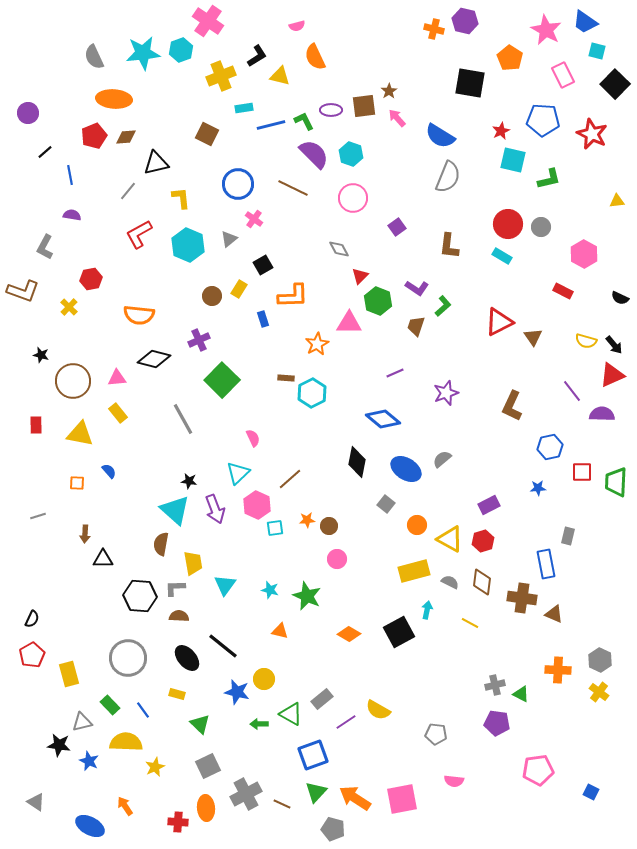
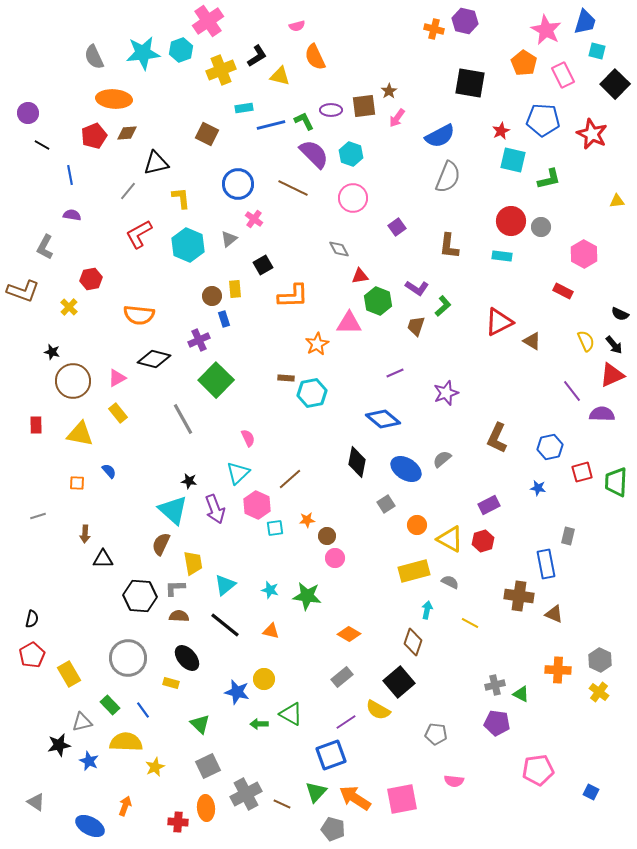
pink cross at (208, 21): rotated 20 degrees clockwise
blue trapezoid at (585, 22): rotated 108 degrees counterclockwise
orange pentagon at (510, 58): moved 14 px right, 5 px down
yellow cross at (221, 76): moved 6 px up
pink arrow at (397, 118): rotated 102 degrees counterclockwise
blue semicircle at (440, 136): rotated 60 degrees counterclockwise
brown diamond at (126, 137): moved 1 px right, 4 px up
black line at (45, 152): moved 3 px left, 7 px up; rotated 70 degrees clockwise
red circle at (508, 224): moved 3 px right, 3 px up
cyan rectangle at (502, 256): rotated 24 degrees counterclockwise
red triangle at (360, 276): rotated 36 degrees clockwise
yellow rectangle at (239, 289): moved 4 px left; rotated 36 degrees counterclockwise
black semicircle at (620, 298): moved 16 px down
blue rectangle at (263, 319): moved 39 px left
brown triangle at (533, 337): moved 1 px left, 4 px down; rotated 24 degrees counterclockwise
yellow semicircle at (586, 341): rotated 130 degrees counterclockwise
black star at (41, 355): moved 11 px right, 3 px up
pink triangle at (117, 378): rotated 24 degrees counterclockwise
green square at (222, 380): moved 6 px left
cyan hexagon at (312, 393): rotated 16 degrees clockwise
brown L-shape at (512, 406): moved 15 px left, 32 px down
pink semicircle at (253, 438): moved 5 px left
red square at (582, 472): rotated 15 degrees counterclockwise
blue star at (538, 488): rotated 14 degrees clockwise
gray square at (386, 504): rotated 18 degrees clockwise
cyan triangle at (175, 510): moved 2 px left
brown circle at (329, 526): moved 2 px left, 10 px down
brown semicircle at (161, 544): rotated 15 degrees clockwise
pink circle at (337, 559): moved 2 px left, 1 px up
brown diamond at (482, 582): moved 69 px left, 60 px down; rotated 12 degrees clockwise
cyan triangle at (225, 585): rotated 15 degrees clockwise
green star at (307, 596): rotated 16 degrees counterclockwise
brown cross at (522, 598): moved 3 px left, 2 px up
black semicircle at (32, 619): rotated 12 degrees counterclockwise
orange triangle at (280, 631): moved 9 px left
black square at (399, 632): moved 50 px down; rotated 12 degrees counterclockwise
black line at (223, 646): moved 2 px right, 21 px up
yellow rectangle at (69, 674): rotated 15 degrees counterclockwise
yellow rectangle at (177, 694): moved 6 px left, 11 px up
gray rectangle at (322, 699): moved 20 px right, 22 px up
black star at (59, 745): rotated 20 degrees counterclockwise
blue square at (313, 755): moved 18 px right
orange arrow at (125, 806): rotated 54 degrees clockwise
